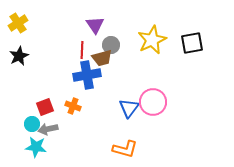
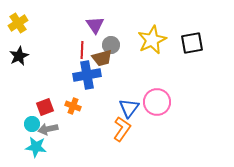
pink circle: moved 4 px right
orange L-shape: moved 3 px left, 20 px up; rotated 70 degrees counterclockwise
